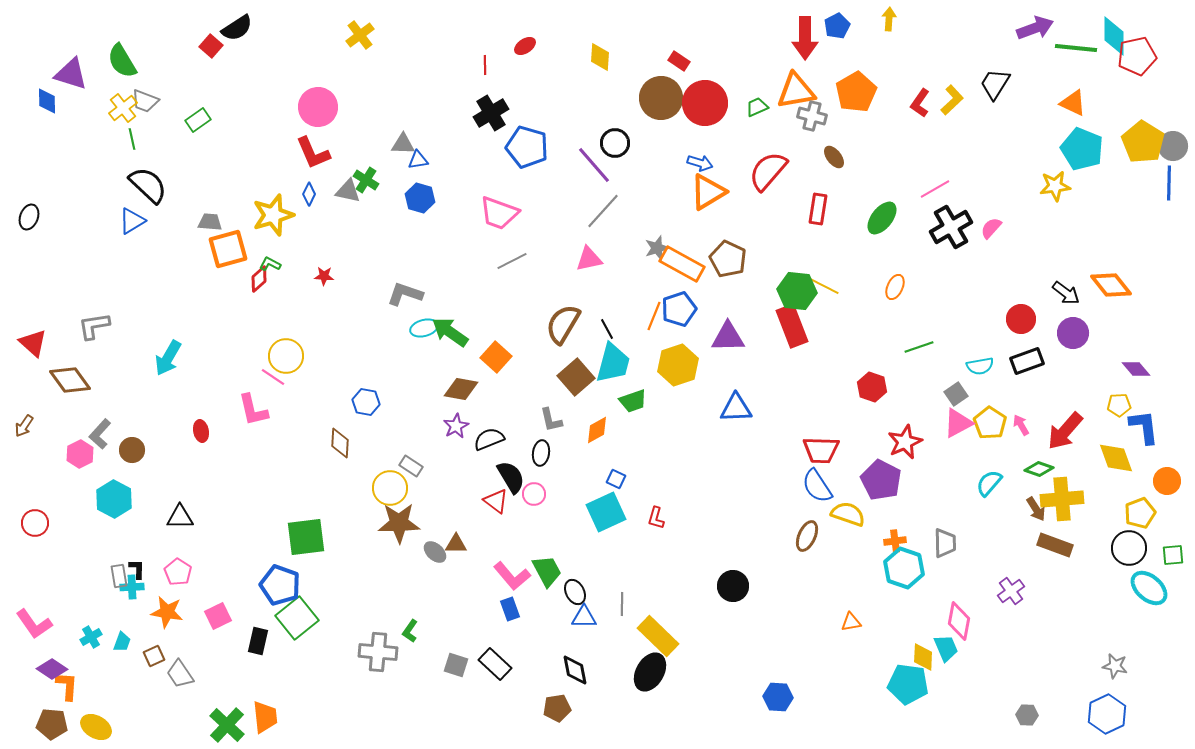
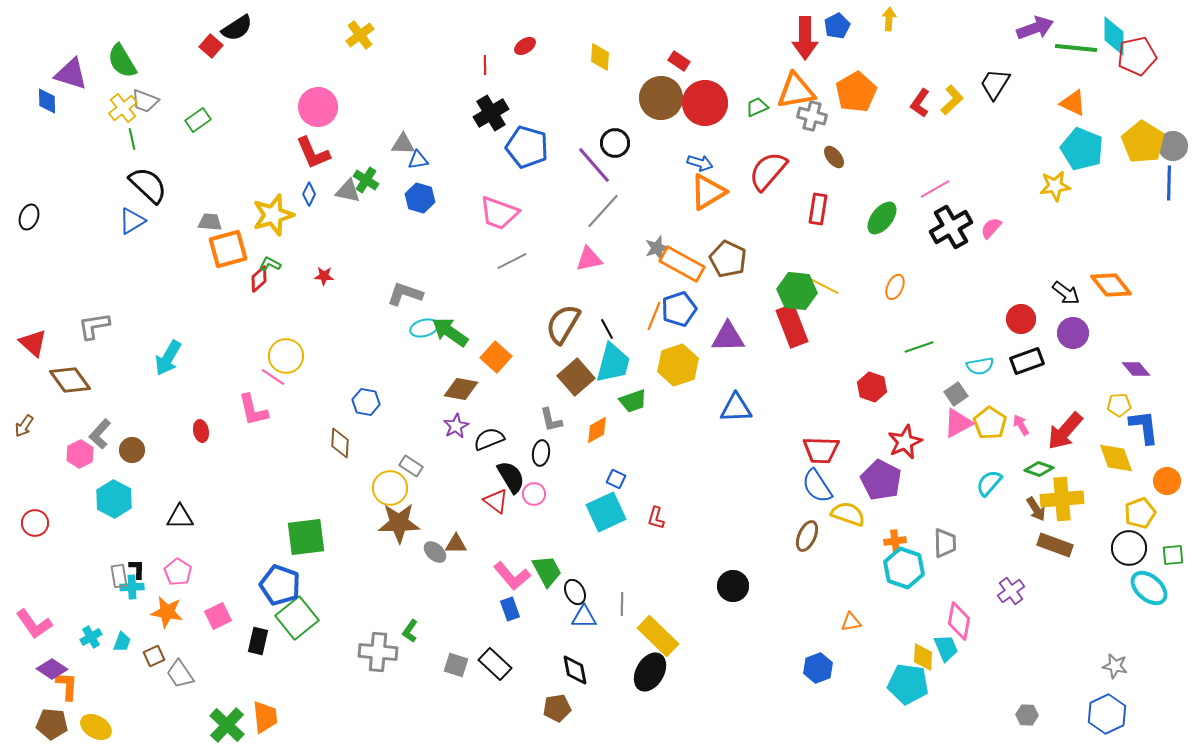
blue hexagon at (778, 697): moved 40 px right, 29 px up; rotated 24 degrees counterclockwise
